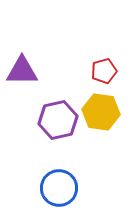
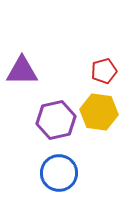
yellow hexagon: moved 2 px left
purple hexagon: moved 2 px left
blue circle: moved 15 px up
